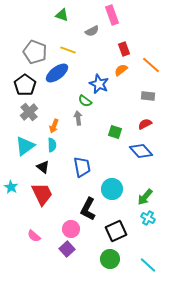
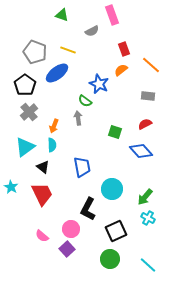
cyan triangle: moved 1 px down
pink semicircle: moved 8 px right
